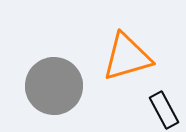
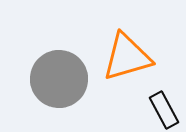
gray circle: moved 5 px right, 7 px up
